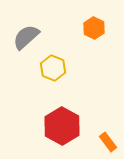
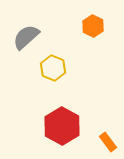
orange hexagon: moved 1 px left, 2 px up
